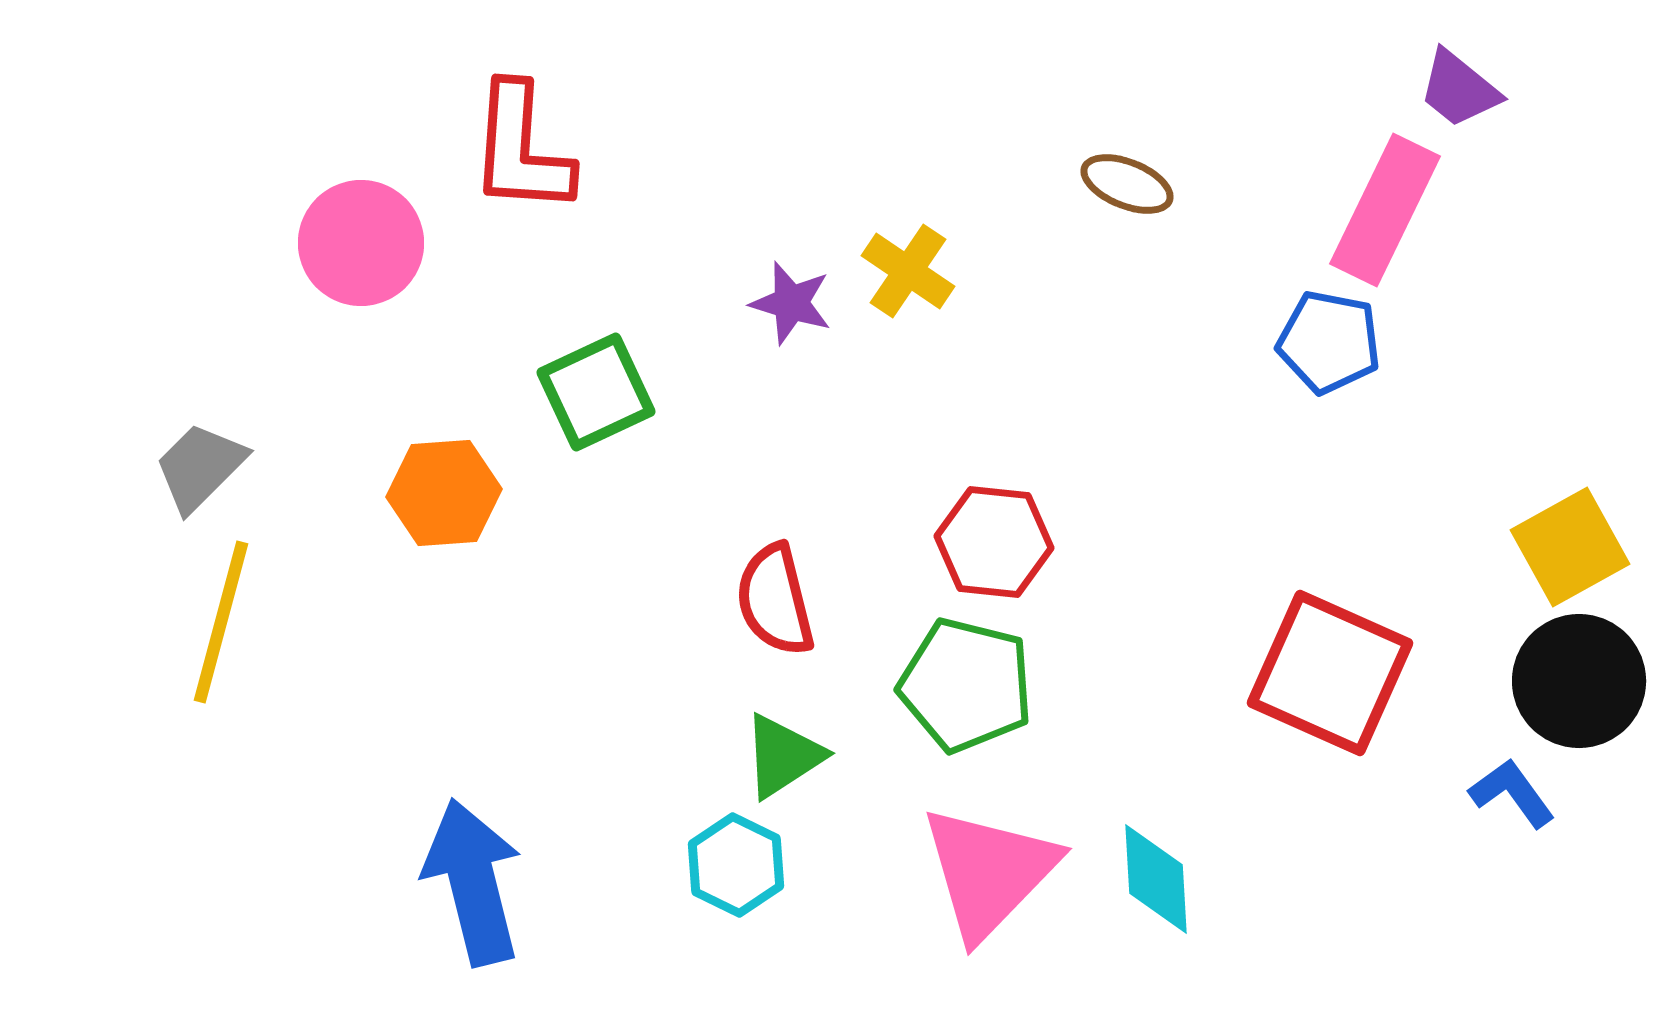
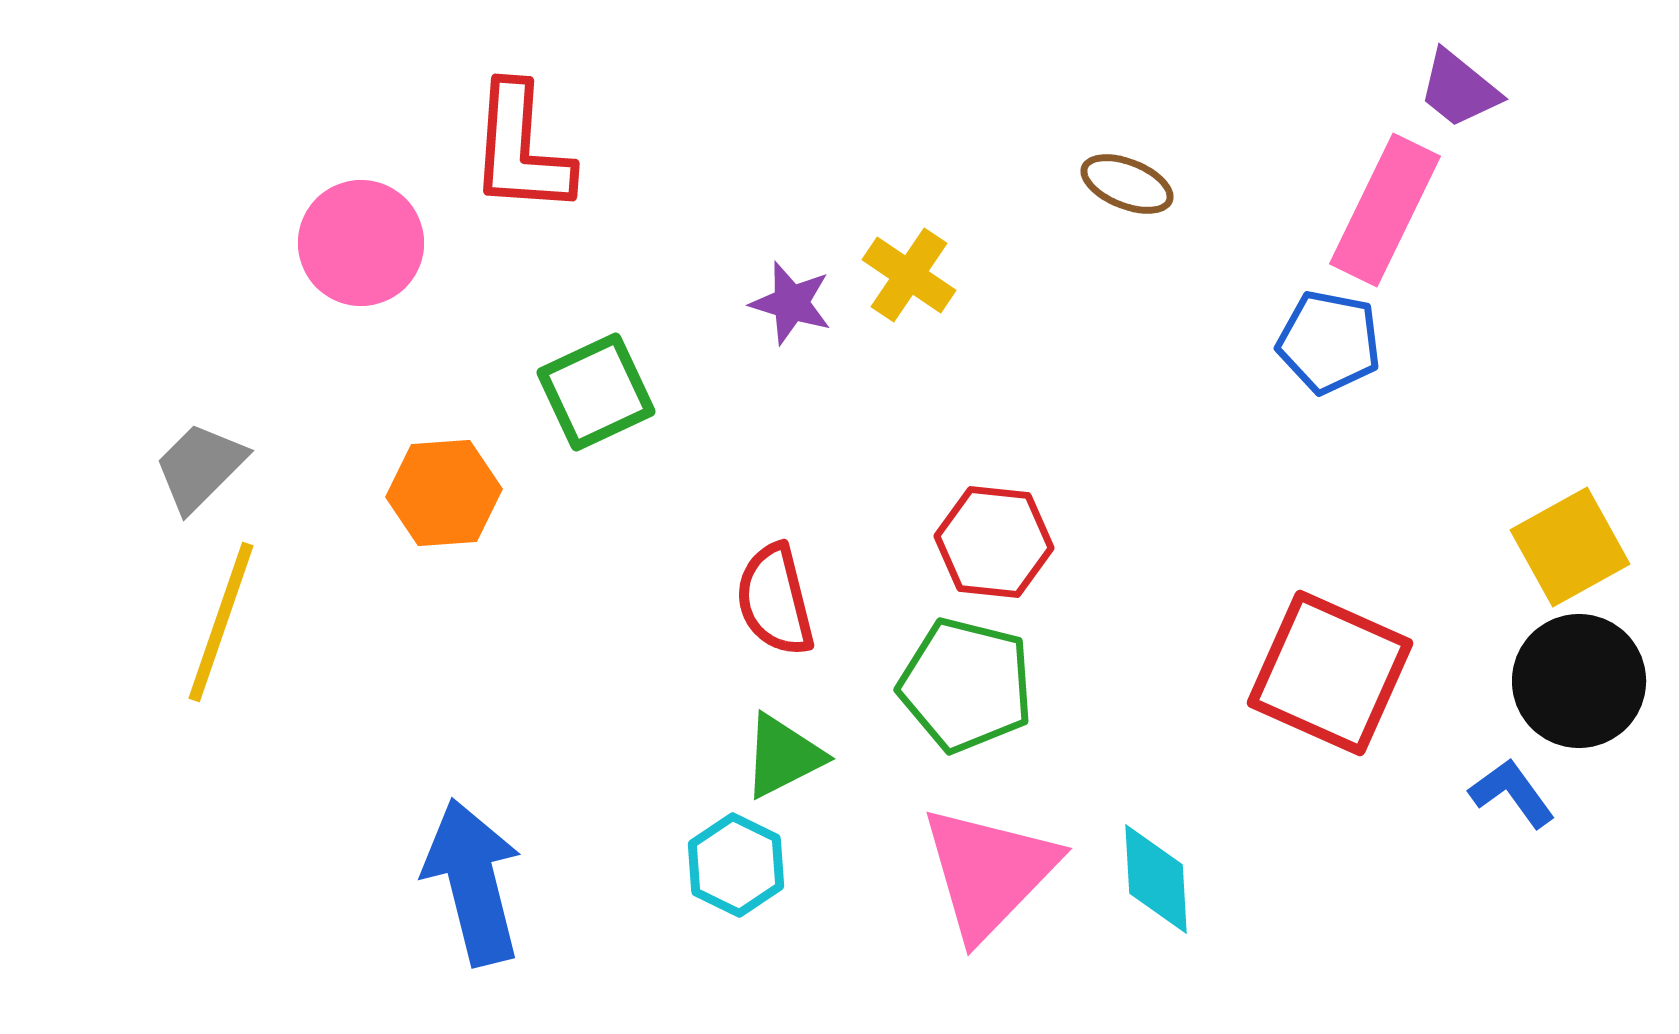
yellow cross: moved 1 px right, 4 px down
yellow line: rotated 4 degrees clockwise
green triangle: rotated 6 degrees clockwise
